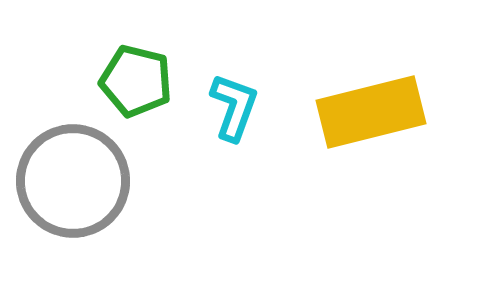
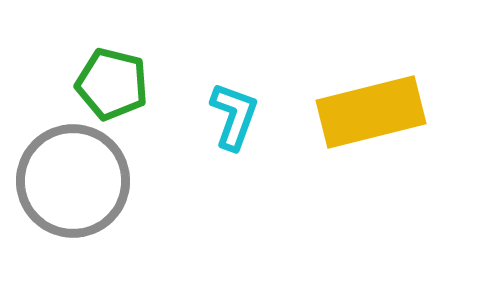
green pentagon: moved 24 px left, 3 px down
cyan L-shape: moved 9 px down
